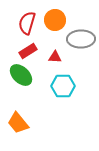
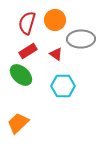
red triangle: moved 1 px right, 3 px up; rotated 32 degrees clockwise
orange trapezoid: rotated 85 degrees clockwise
